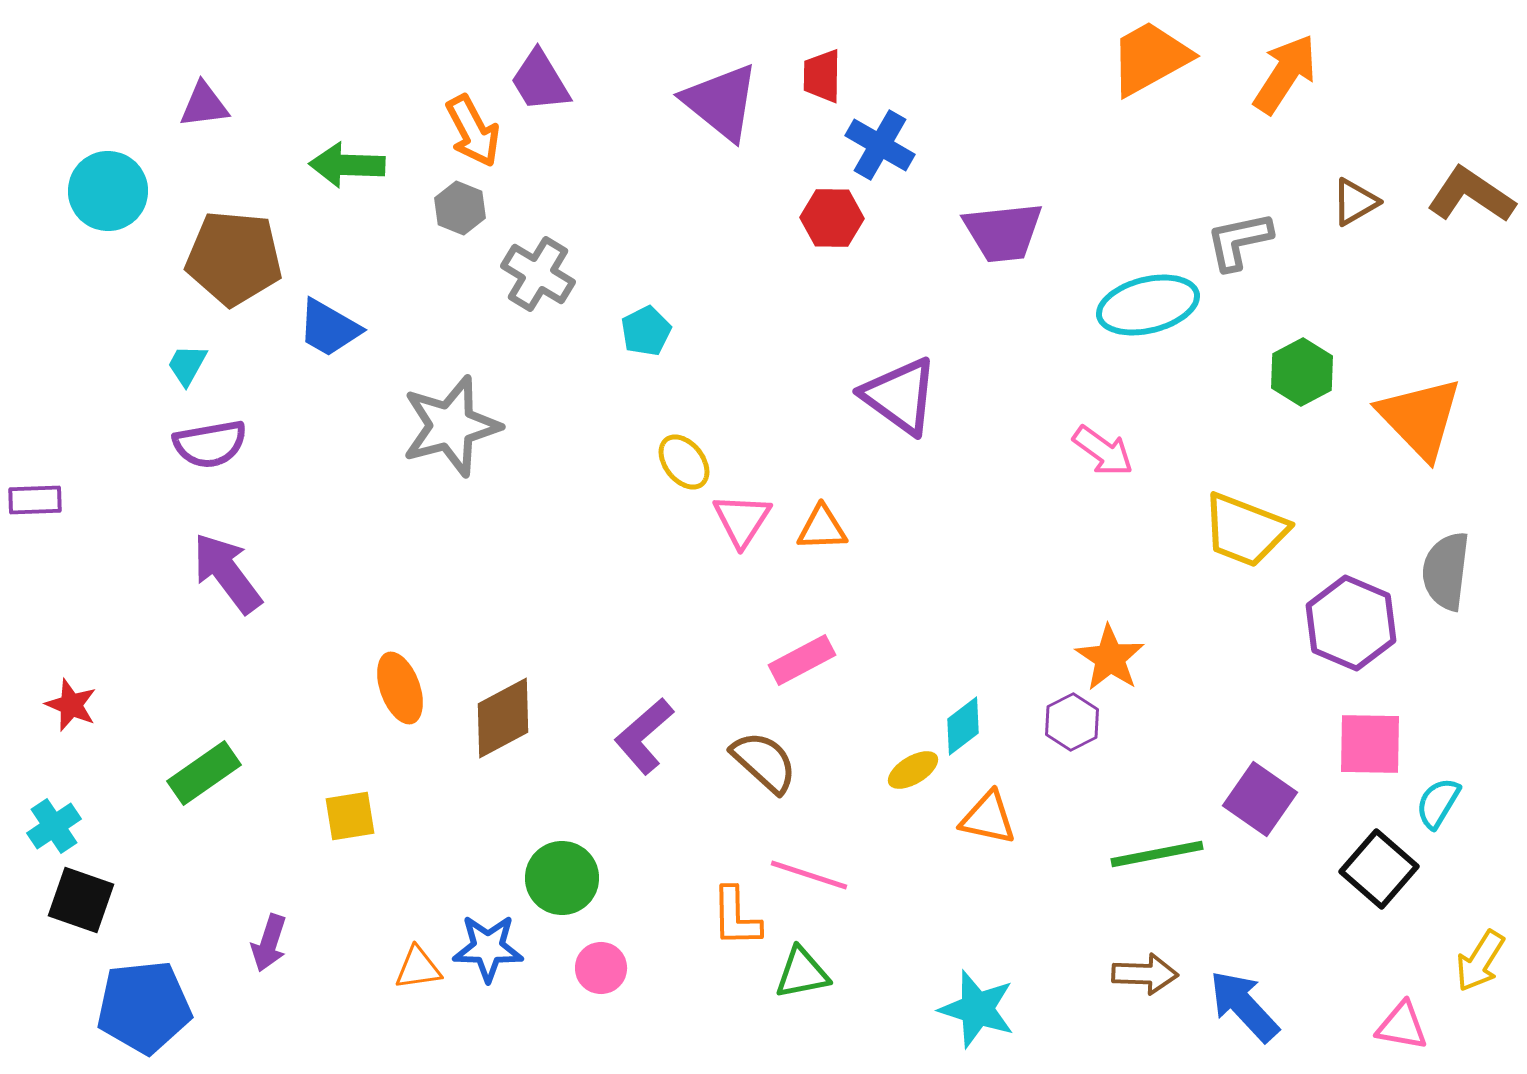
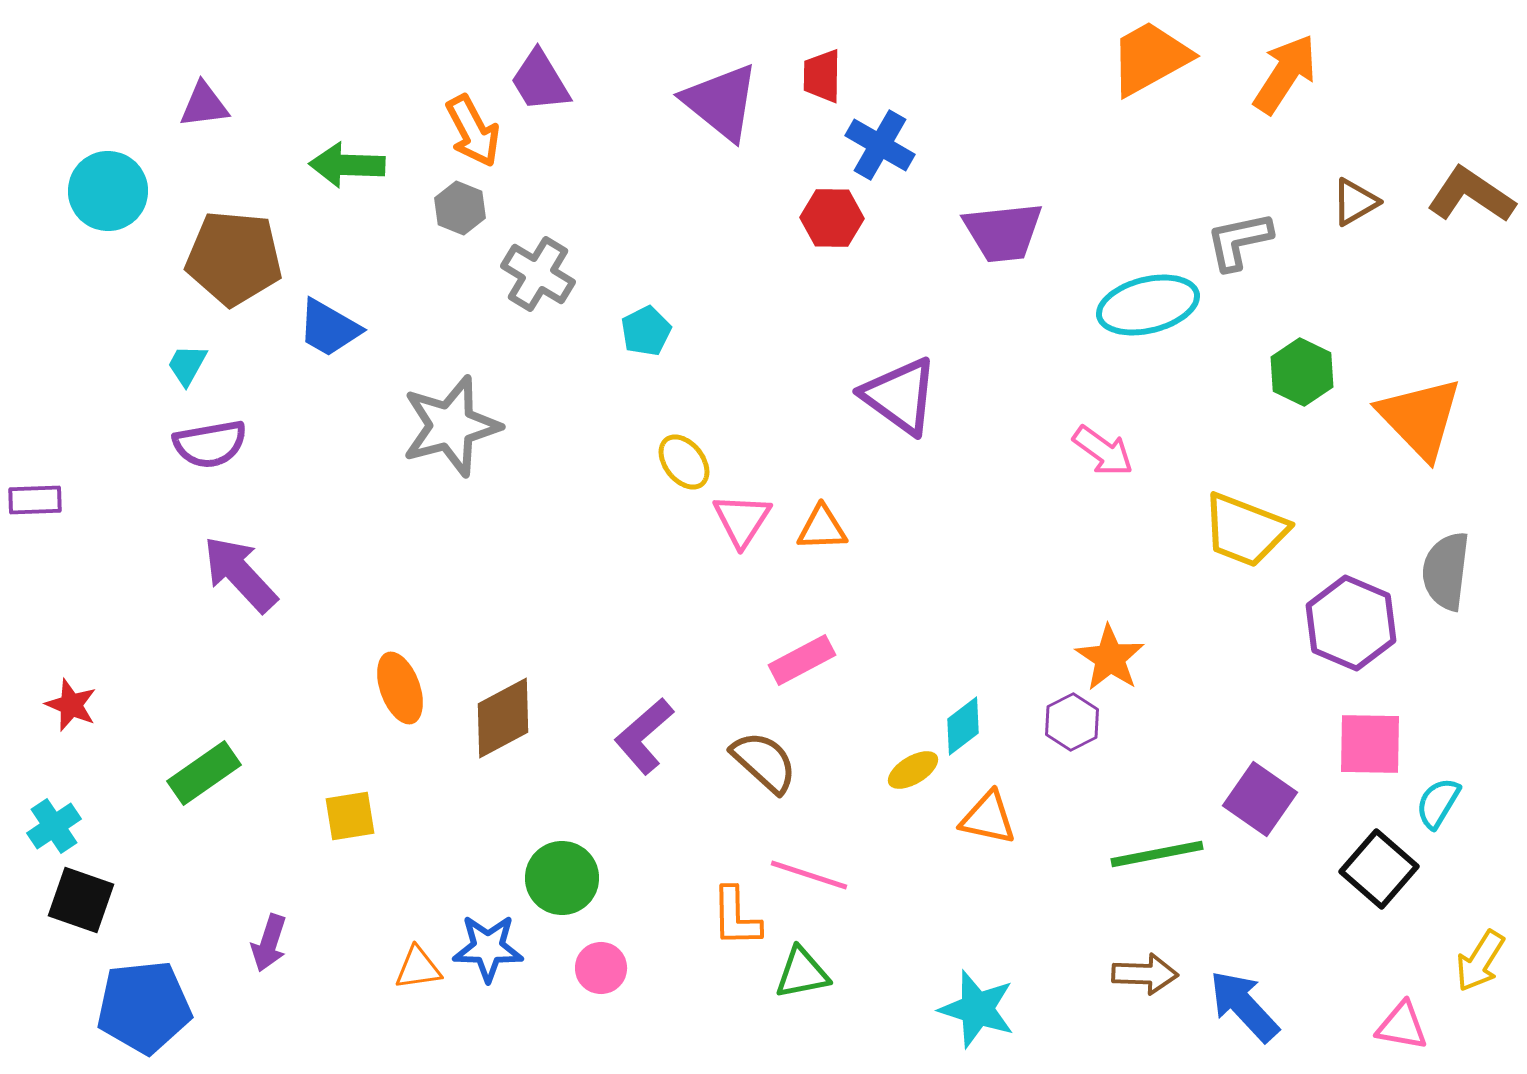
green hexagon at (1302, 372): rotated 6 degrees counterclockwise
purple arrow at (227, 573): moved 13 px right, 1 px down; rotated 6 degrees counterclockwise
